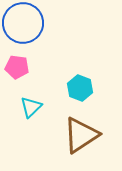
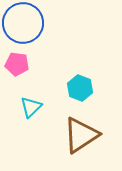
pink pentagon: moved 3 px up
